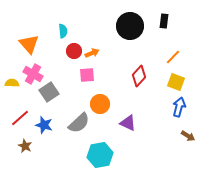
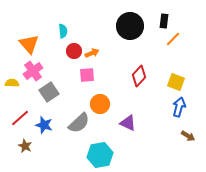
orange line: moved 18 px up
pink cross: moved 3 px up; rotated 24 degrees clockwise
